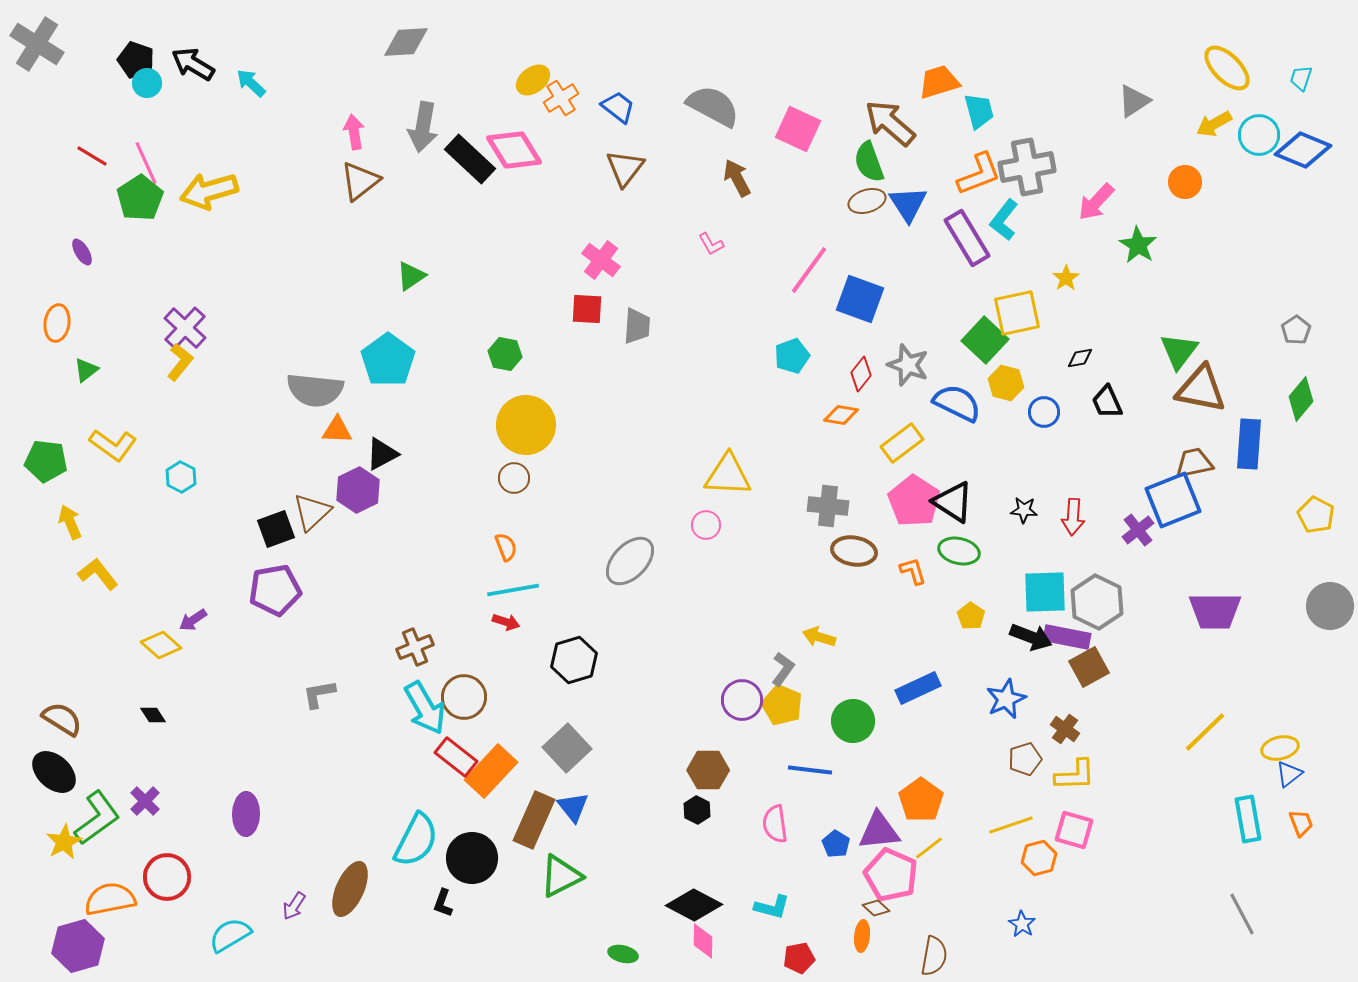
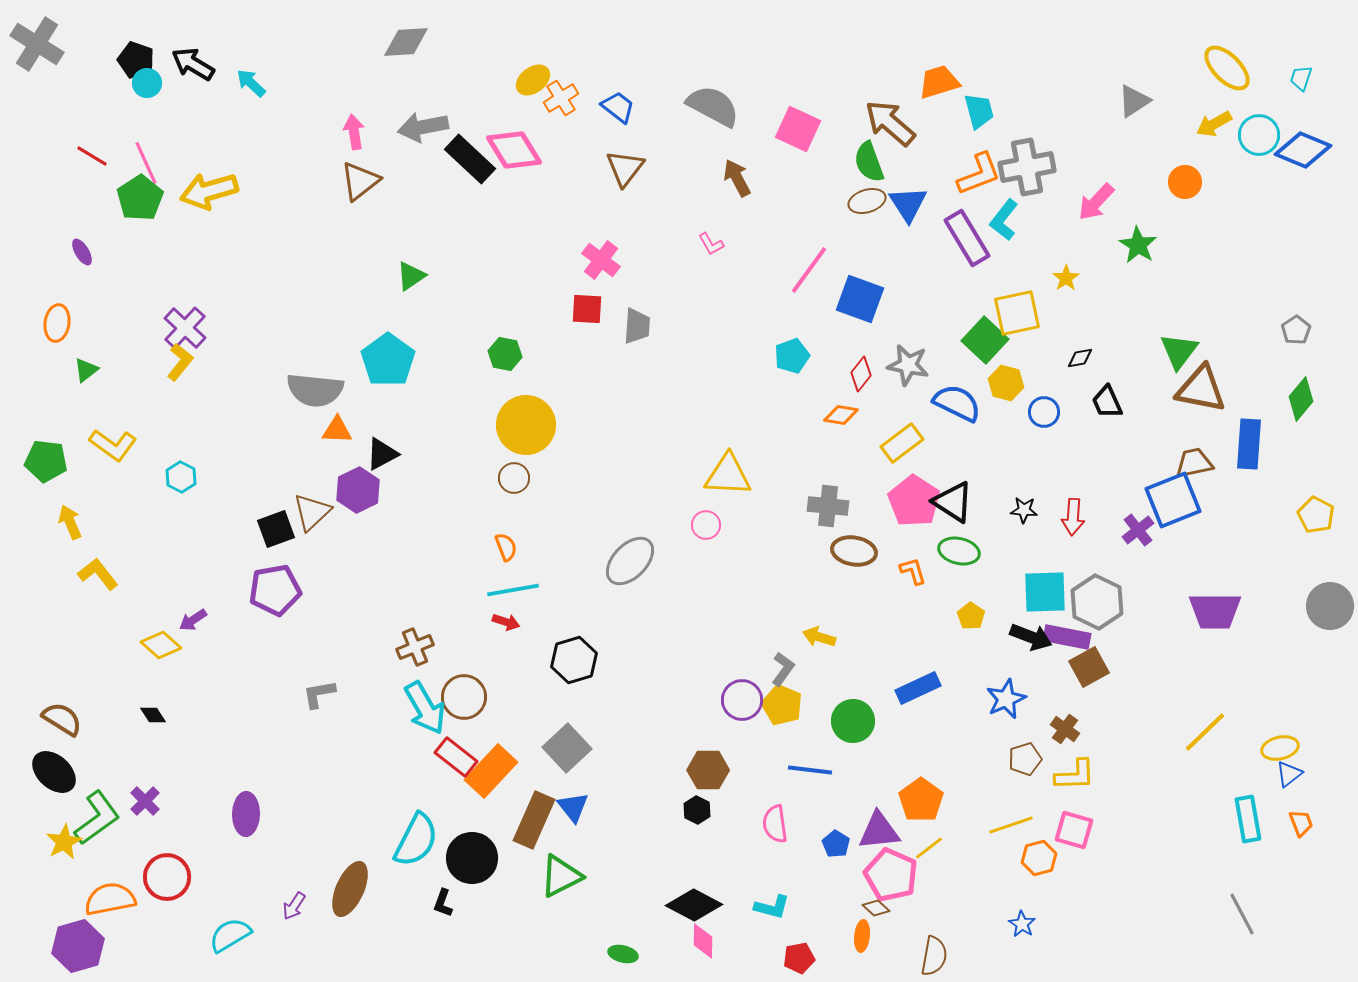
gray arrow at (423, 127): rotated 69 degrees clockwise
gray star at (908, 365): rotated 9 degrees counterclockwise
